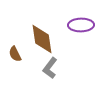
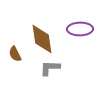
purple ellipse: moved 1 px left, 4 px down
gray L-shape: rotated 55 degrees clockwise
